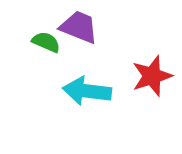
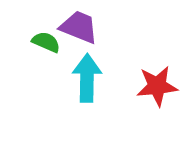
red star: moved 5 px right, 10 px down; rotated 12 degrees clockwise
cyan arrow: moved 13 px up; rotated 84 degrees clockwise
